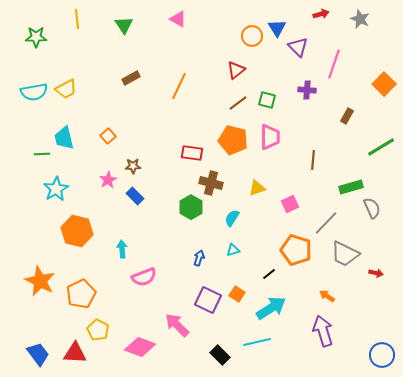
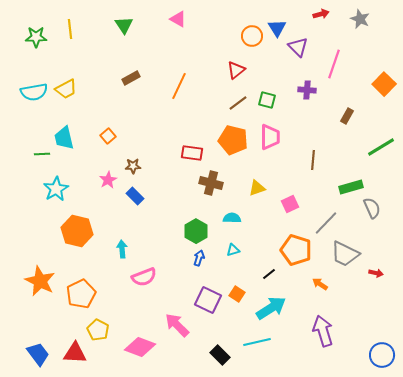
yellow line at (77, 19): moved 7 px left, 10 px down
green hexagon at (191, 207): moved 5 px right, 24 px down
cyan semicircle at (232, 218): rotated 60 degrees clockwise
orange arrow at (327, 296): moved 7 px left, 12 px up
